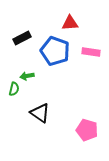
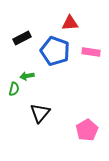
black triangle: rotated 35 degrees clockwise
pink pentagon: rotated 25 degrees clockwise
